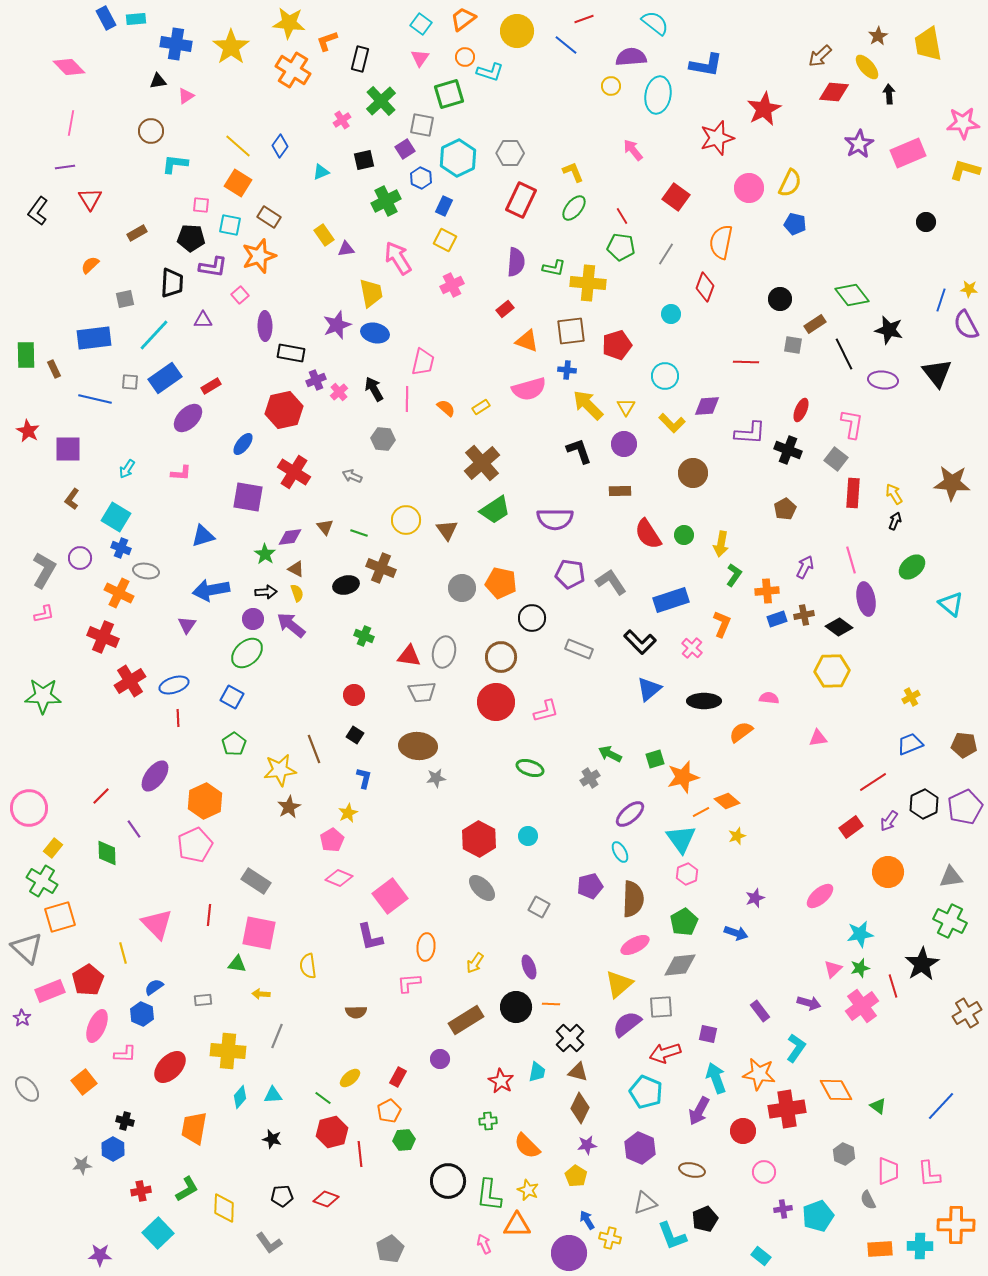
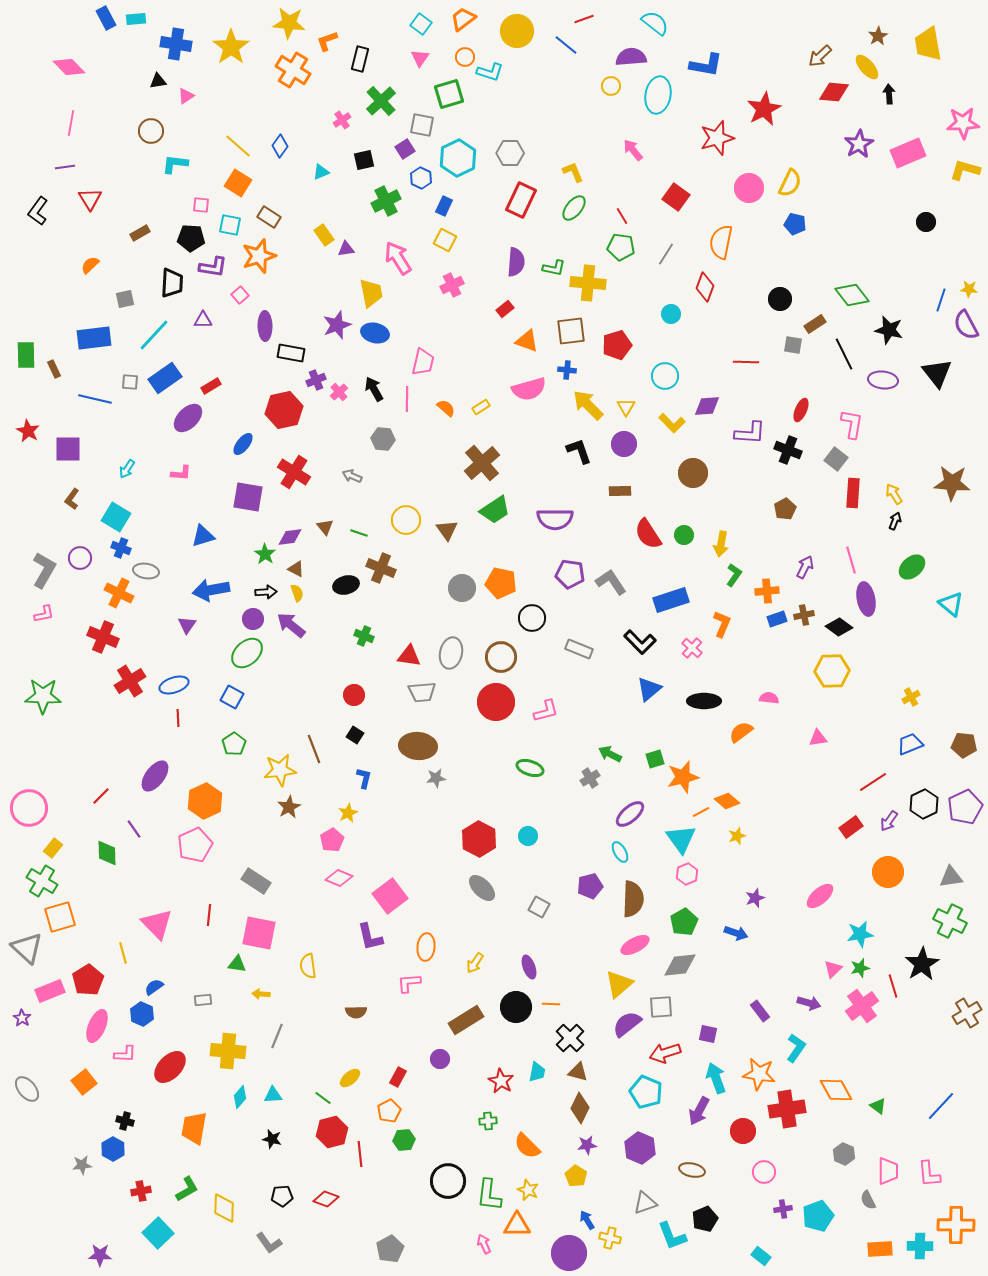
brown rectangle at (137, 233): moved 3 px right
gray ellipse at (444, 652): moved 7 px right, 1 px down
